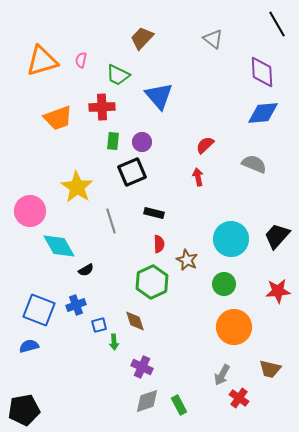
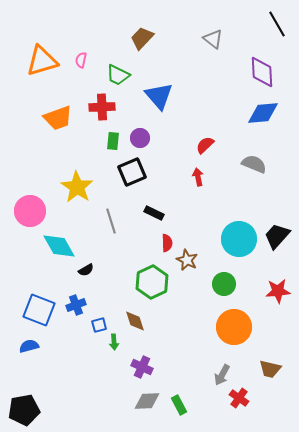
purple circle at (142, 142): moved 2 px left, 4 px up
black rectangle at (154, 213): rotated 12 degrees clockwise
cyan circle at (231, 239): moved 8 px right
red semicircle at (159, 244): moved 8 px right, 1 px up
gray diamond at (147, 401): rotated 16 degrees clockwise
